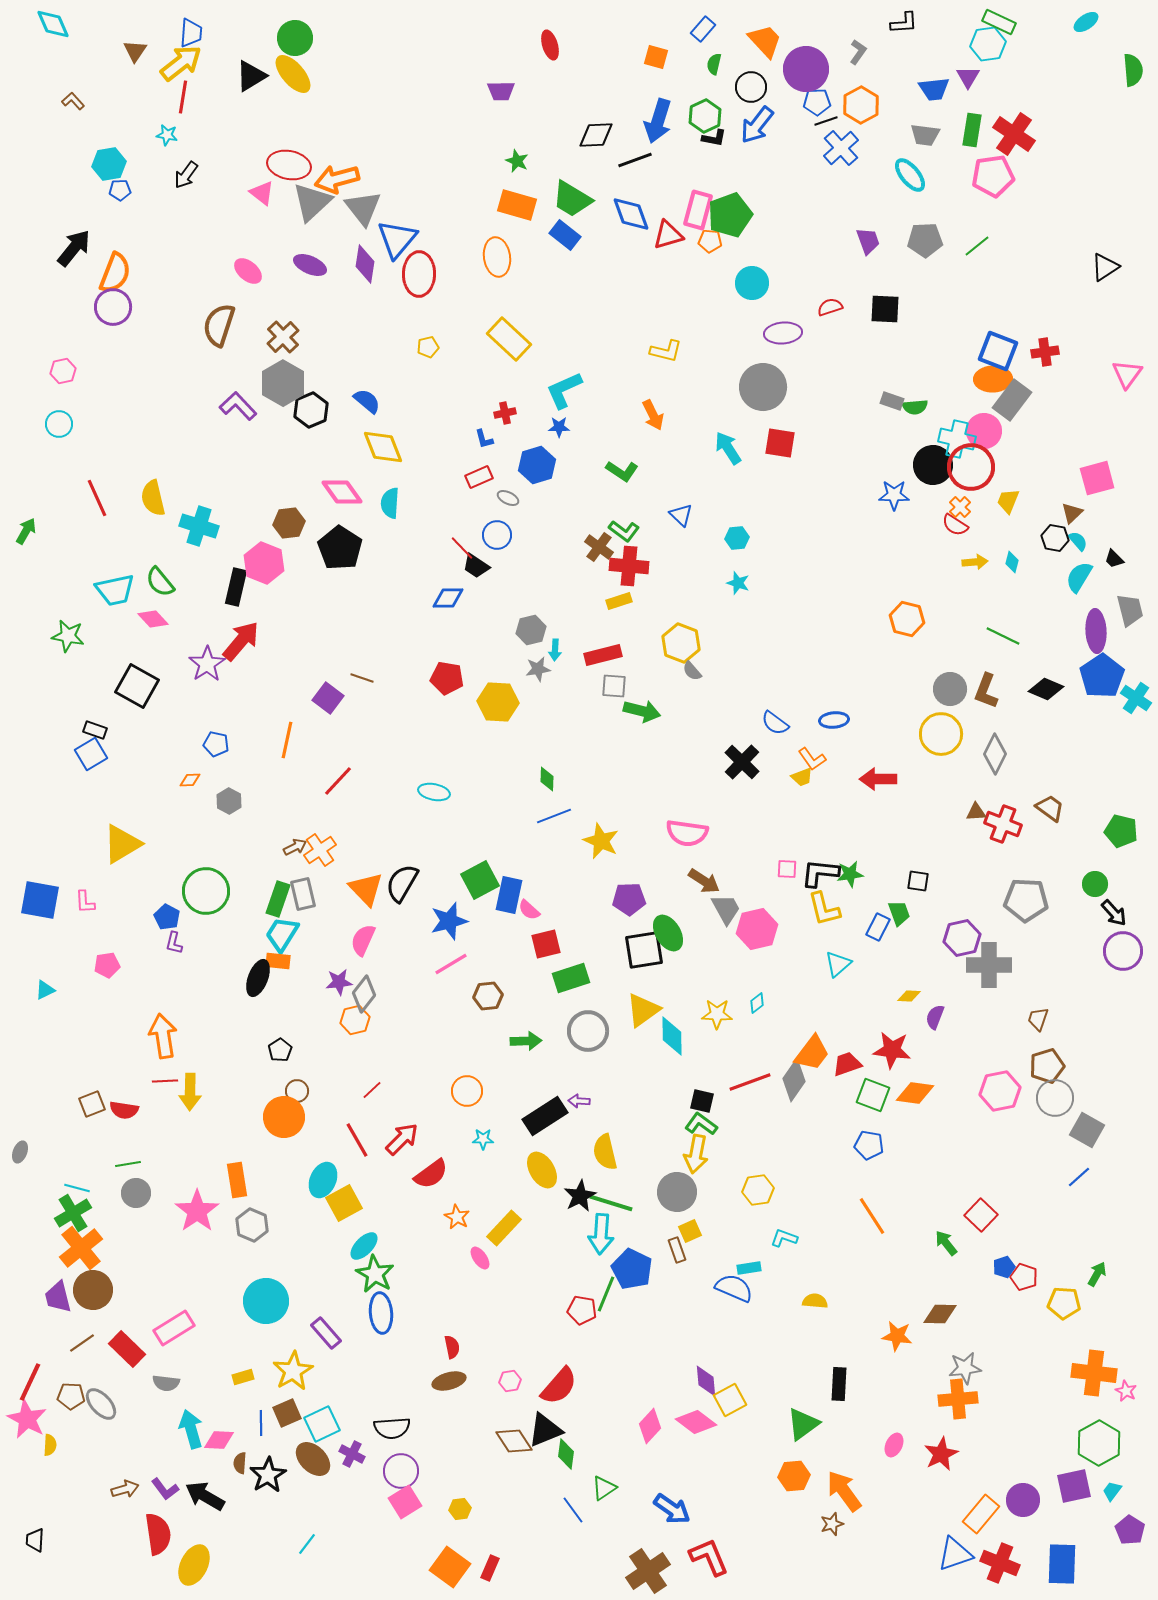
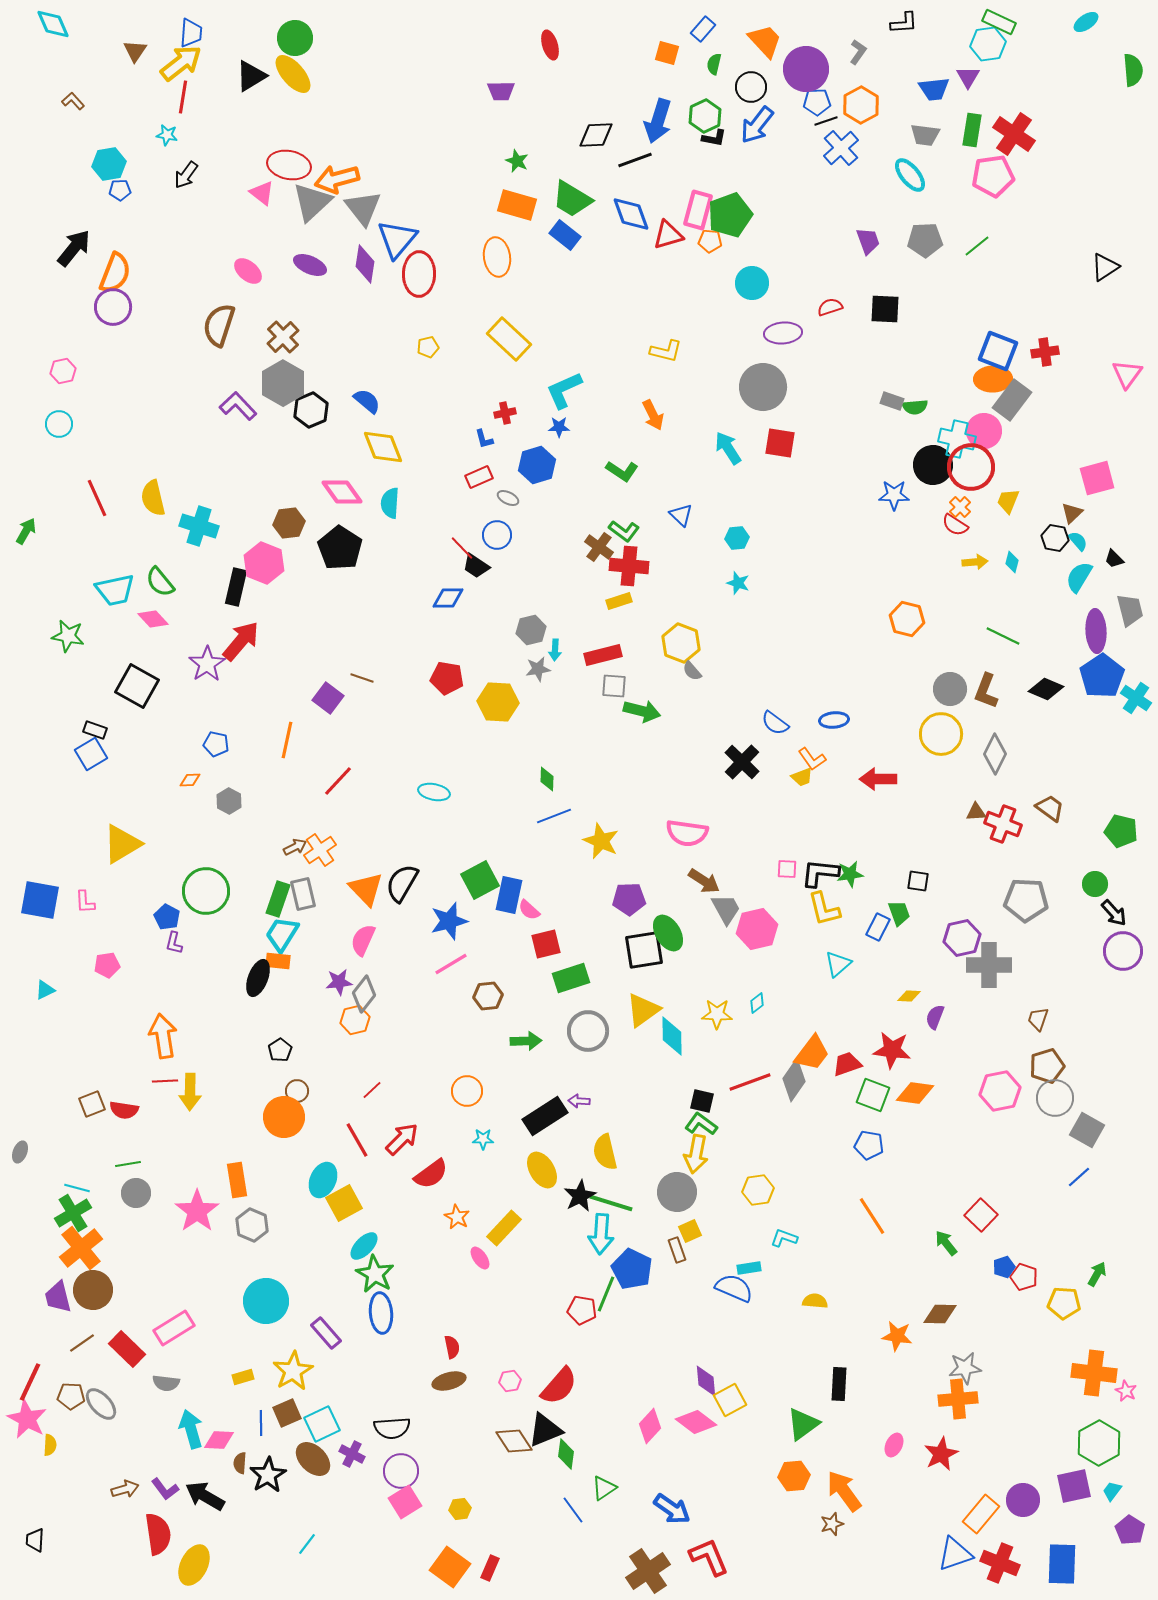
orange square at (656, 57): moved 11 px right, 4 px up
